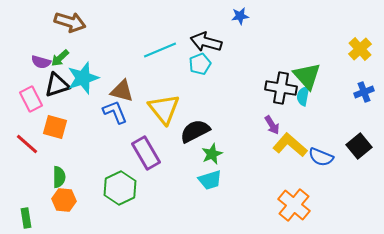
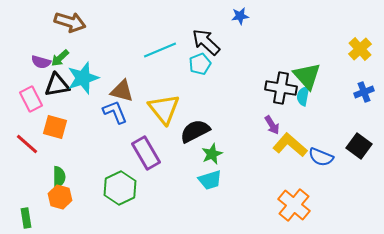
black arrow: rotated 28 degrees clockwise
black triangle: rotated 8 degrees clockwise
black square: rotated 15 degrees counterclockwise
orange hexagon: moved 4 px left, 3 px up; rotated 10 degrees clockwise
